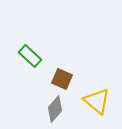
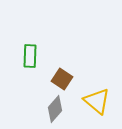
green rectangle: rotated 50 degrees clockwise
brown square: rotated 10 degrees clockwise
